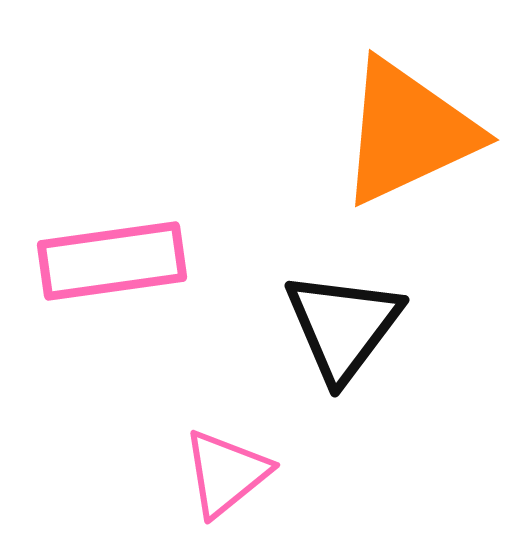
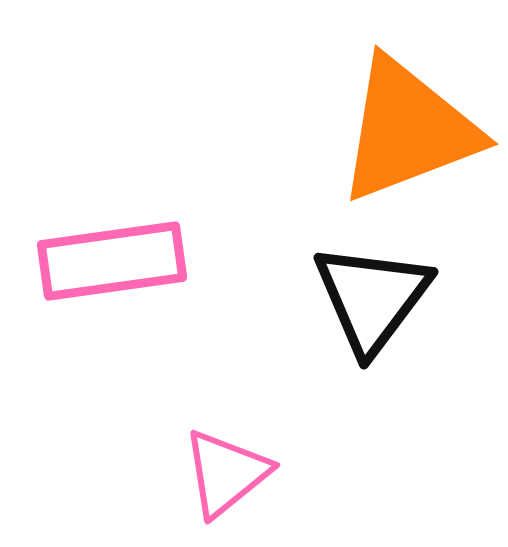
orange triangle: moved 2 px up; rotated 4 degrees clockwise
black triangle: moved 29 px right, 28 px up
